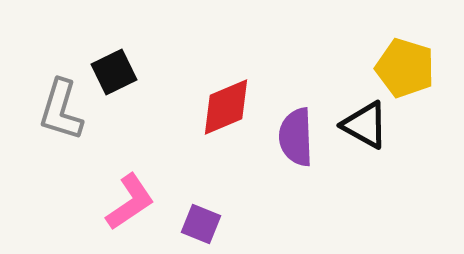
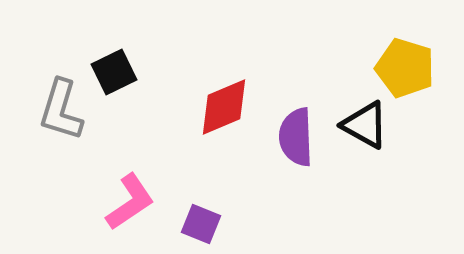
red diamond: moved 2 px left
